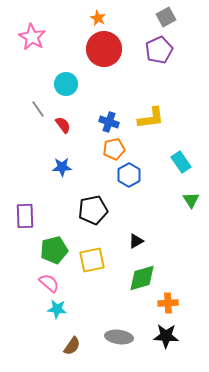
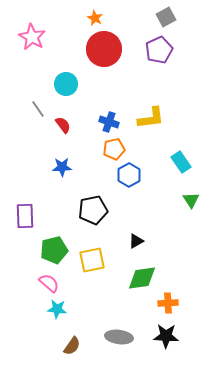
orange star: moved 3 px left
green diamond: rotated 8 degrees clockwise
